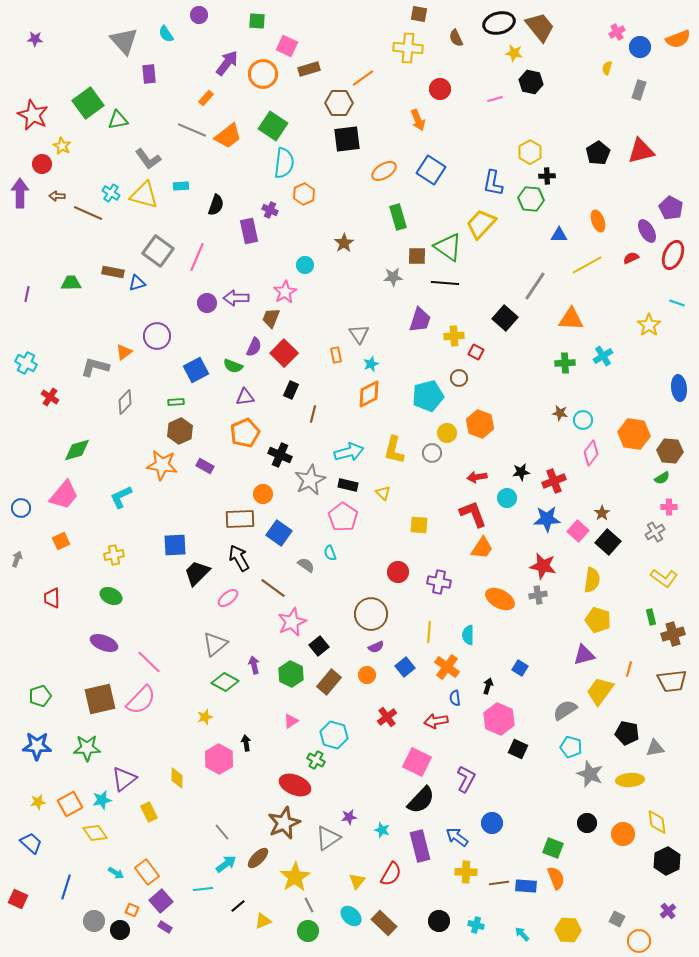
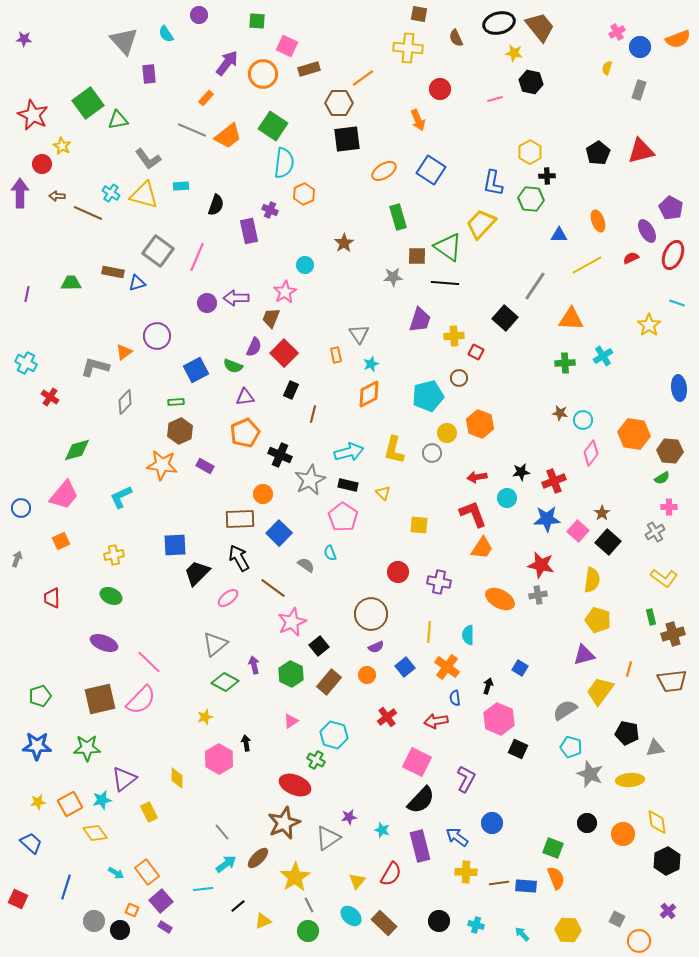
purple star at (35, 39): moved 11 px left
blue square at (279, 533): rotated 10 degrees clockwise
red star at (543, 566): moved 2 px left, 1 px up
